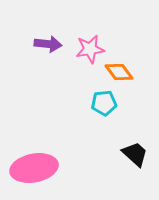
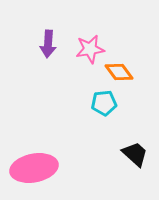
purple arrow: rotated 88 degrees clockwise
